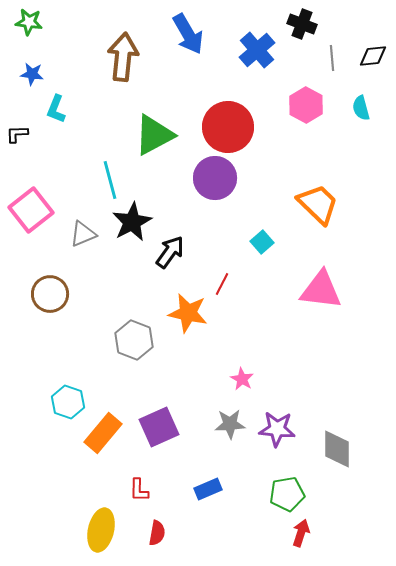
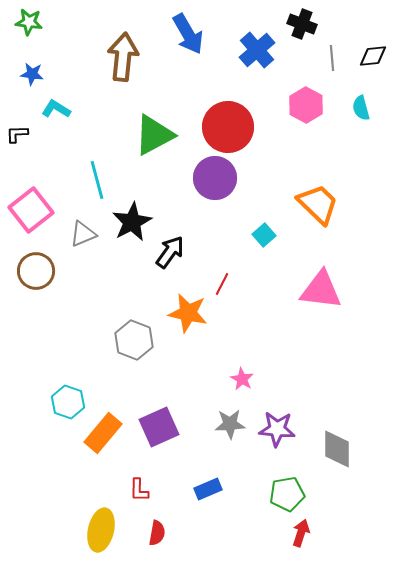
cyan L-shape: rotated 100 degrees clockwise
cyan line: moved 13 px left
cyan square: moved 2 px right, 7 px up
brown circle: moved 14 px left, 23 px up
